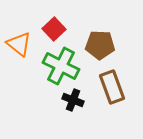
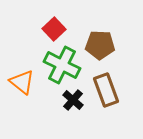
orange triangle: moved 3 px right, 38 px down
green cross: moved 1 px right, 1 px up
brown rectangle: moved 6 px left, 3 px down
black cross: rotated 20 degrees clockwise
